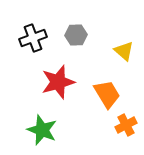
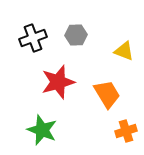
yellow triangle: rotated 20 degrees counterclockwise
orange cross: moved 6 px down; rotated 10 degrees clockwise
